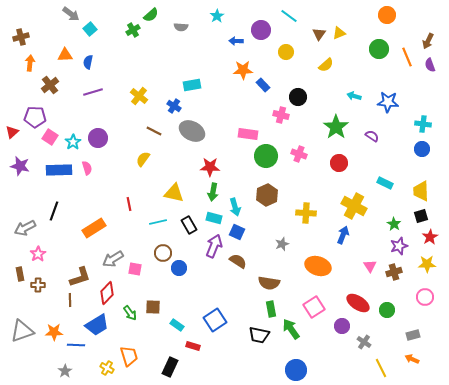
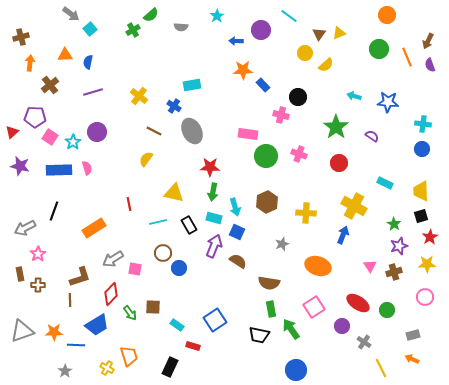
yellow circle at (286, 52): moved 19 px right, 1 px down
gray ellipse at (192, 131): rotated 35 degrees clockwise
purple circle at (98, 138): moved 1 px left, 6 px up
yellow semicircle at (143, 159): moved 3 px right
brown hexagon at (267, 195): moved 7 px down
red diamond at (107, 293): moved 4 px right, 1 px down
